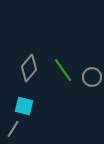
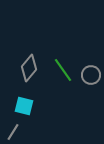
gray circle: moved 1 px left, 2 px up
gray line: moved 3 px down
